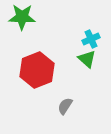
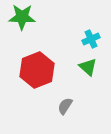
green triangle: moved 1 px right, 8 px down
